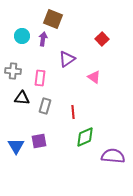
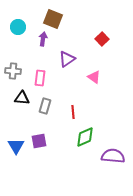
cyan circle: moved 4 px left, 9 px up
